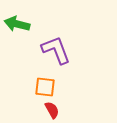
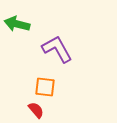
purple L-shape: moved 1 px right, 1 px up; rotated 8 degrees counterclockwise
red semicircle: moved 16 px left; rotated 12 degrees counterclockwise
